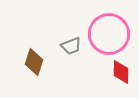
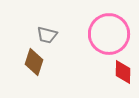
gray trapezoid: moved 24 px left, 11 px up; rotated 35 degrees clockwise
red diamond: moved 2 px right
